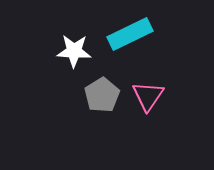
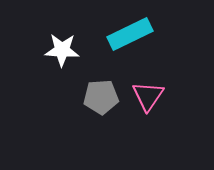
white star: moved 12 px left, 1 px up
gray pentagon: moved 1 px left, 2 px down; rotated 28 degrees clockwise
